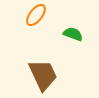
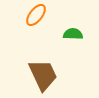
green semicircle: rotated 18 degrees counterclockwise
